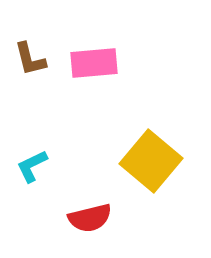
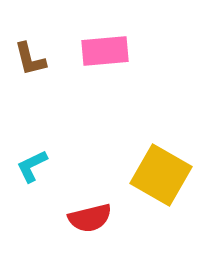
pink rectangle: moved 11 px right, 12 px up
yellow square: moved 10 px right, 14 px down; rotated 10 degrees counterclockwise
